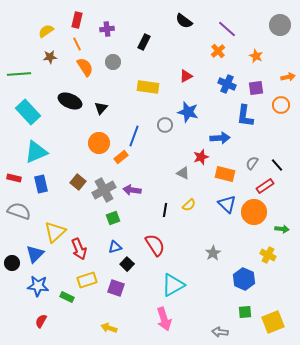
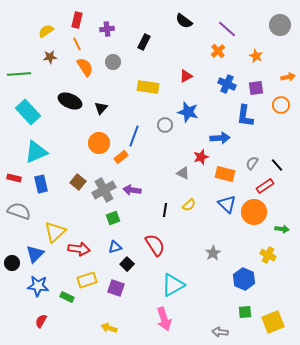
red arrow at (79, 249): rotated 60 degrees counterclockwise
